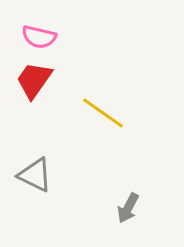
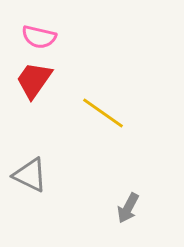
gray triangle: moved 5 px left
